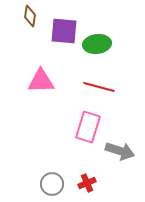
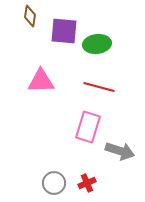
gray circle: moved 2 px right, 1 px up
